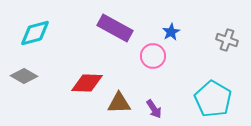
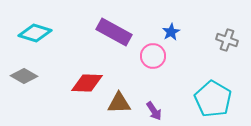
purple rectangle: moved 1 px left, 4 px down
cyan diamond: rotated 32 degrees clockwise
purple arrow: moved 2 px down
